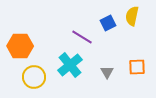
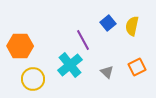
yellow semicircle: moved 10 px down
blue square: rotated 14 degrees counterclockwise
purple line: moved 1 px right, 3 px down; rotated 30 degrees clockwise
orange square: rotated 24 degrees counterclockwise
gray triangle: rotated 16 degrees counterclockwise
yellow circle: moved 1 px left, 2 px down
